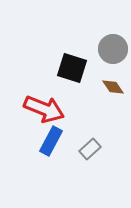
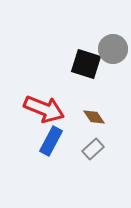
black square: moved 14 px right, 4 px up
brown diamond: moved 19 px left, 30 px down
gray rectangle: moved 3 px right
